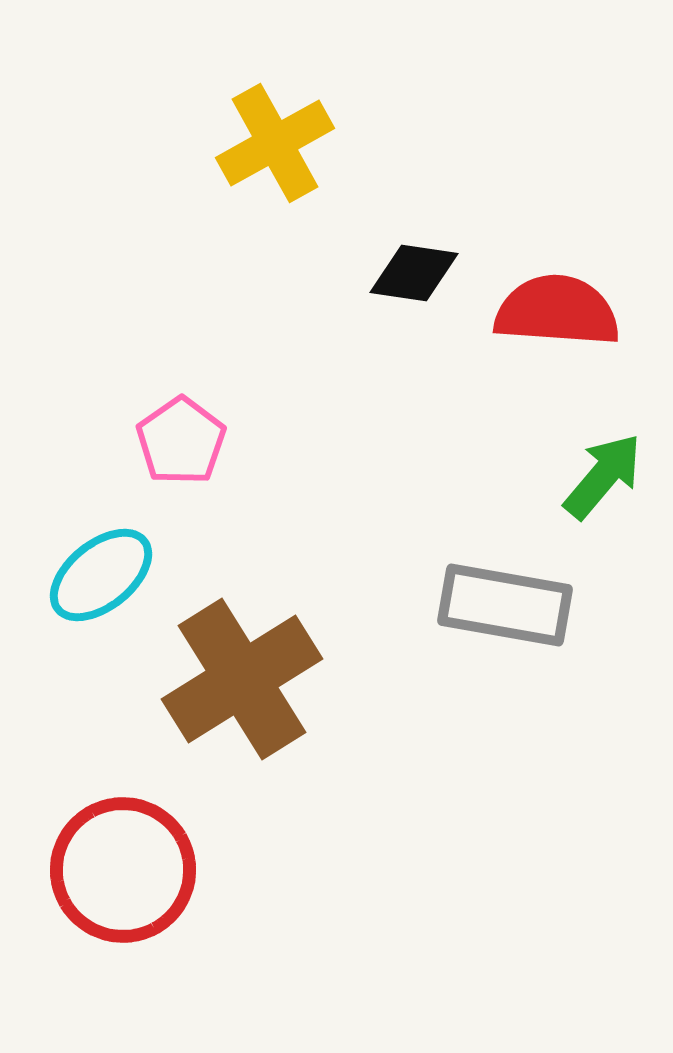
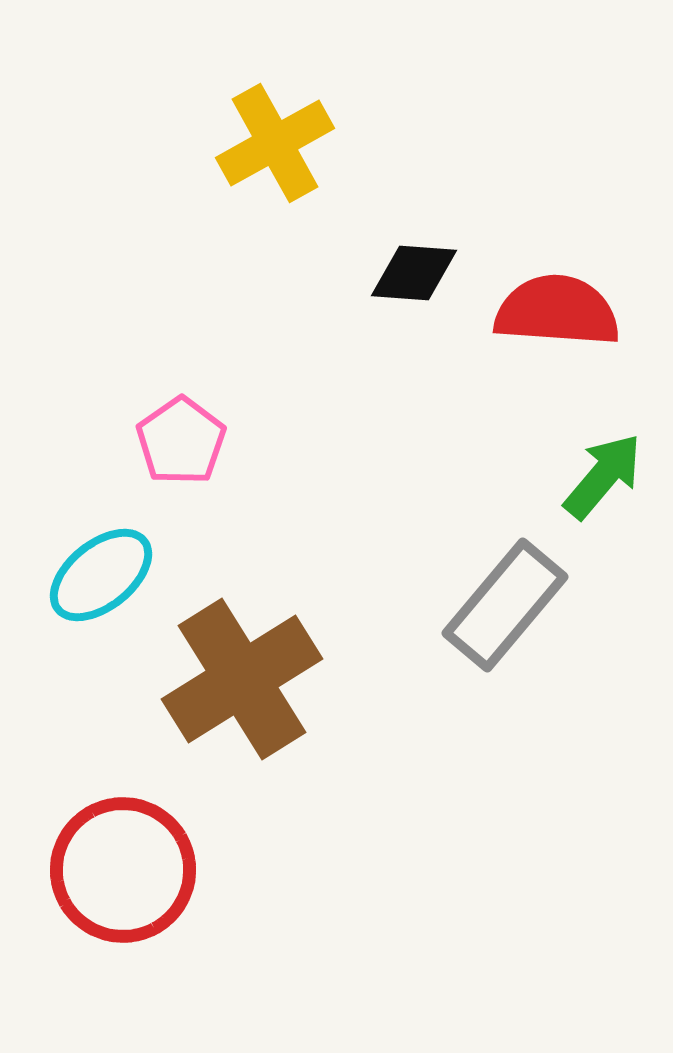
black diamond: rotated 4 degrees counterclockwise
gray rectangle: rotated 60 degrees counterclockwise
